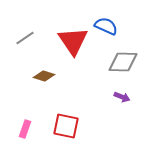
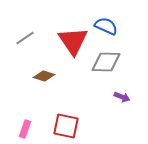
gray diamond: moved 17 px left
